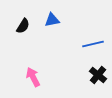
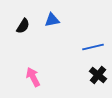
blue line: moved 3 px down
